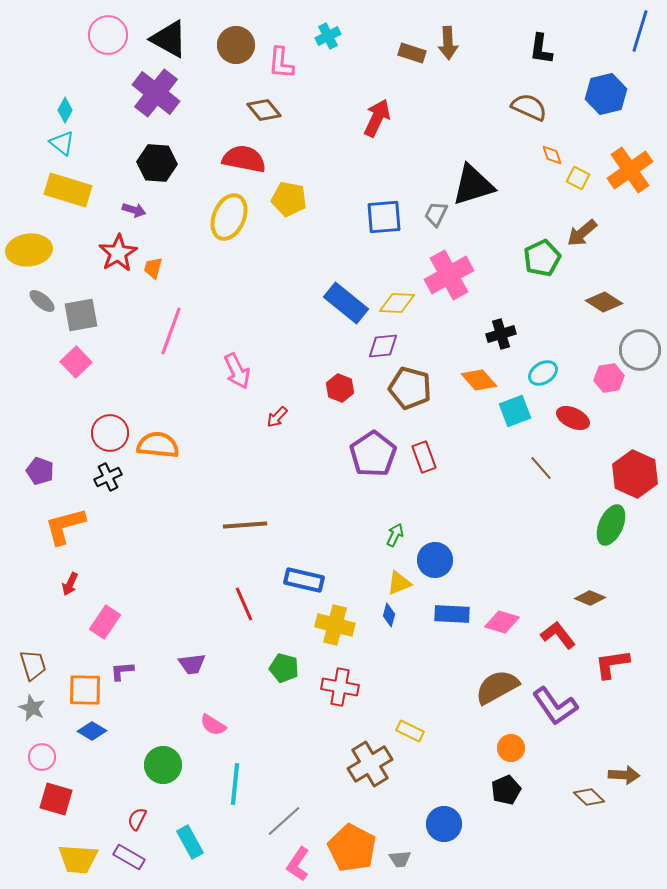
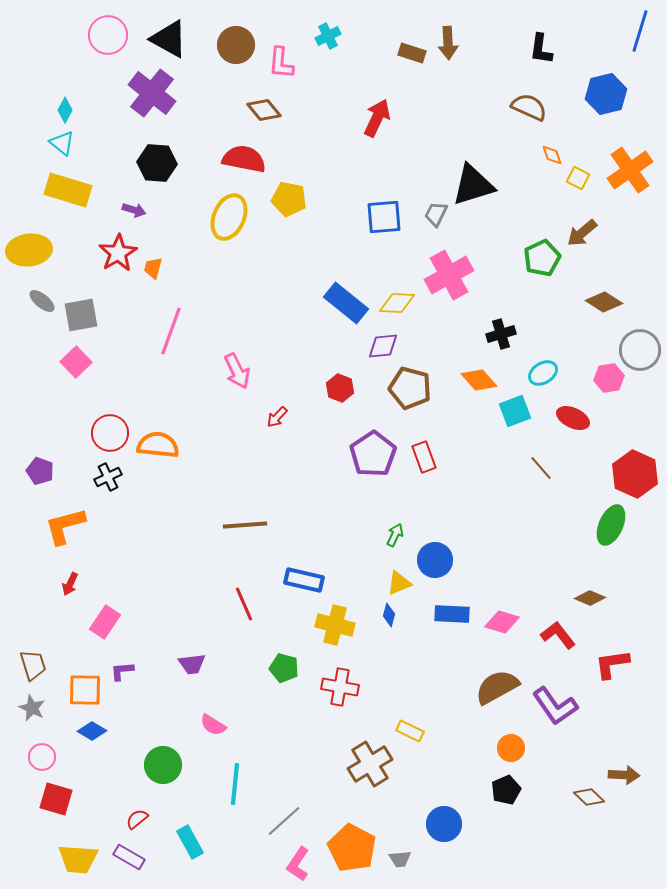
purple cross at (156, 93): moved 4 px left
red semicircle at (137, 819): rotated 25 degrees clockwise
